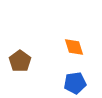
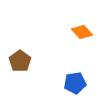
orange diamond: moved 8 px right, 15 px up; rotated 25 degrees counterclockwise
